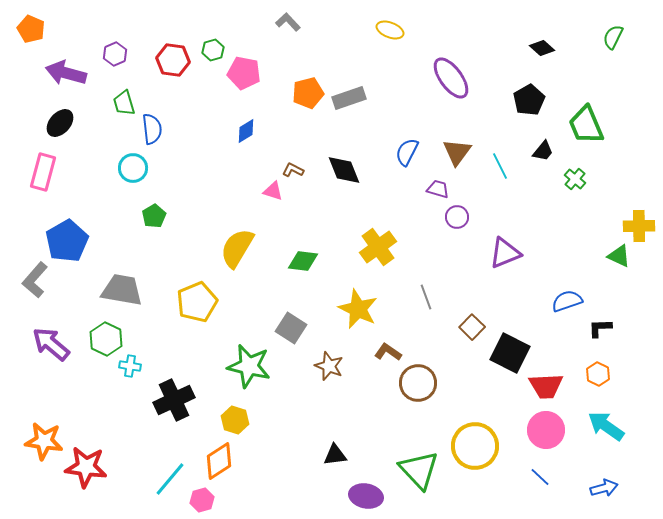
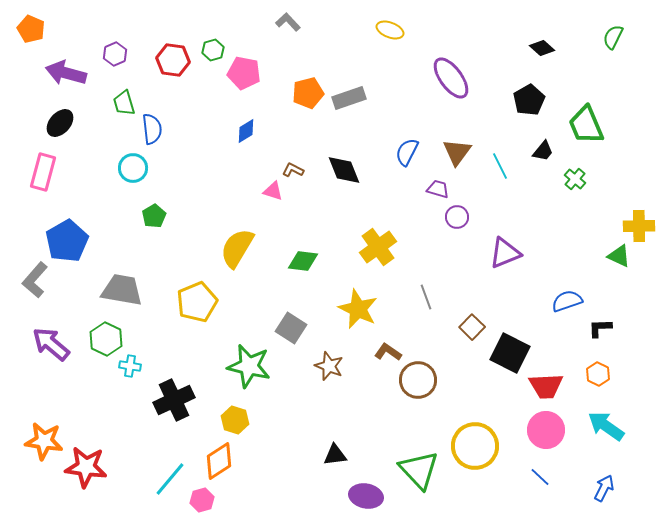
brown circle at (418, 383): moved 3 px up
blue arrow at (604, 488): rotated 48 degrees counterclockwise
